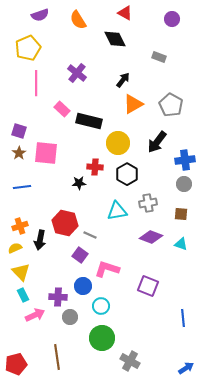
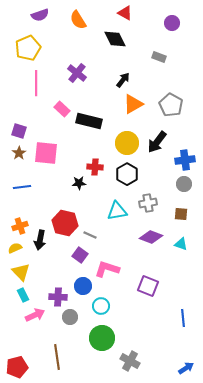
purple circle at (172, 19): moved 4 px down
yellow circle at (118, 143): moved 9 px right
red pentagon at (16, 364): moved 1 px right, 3 px down
